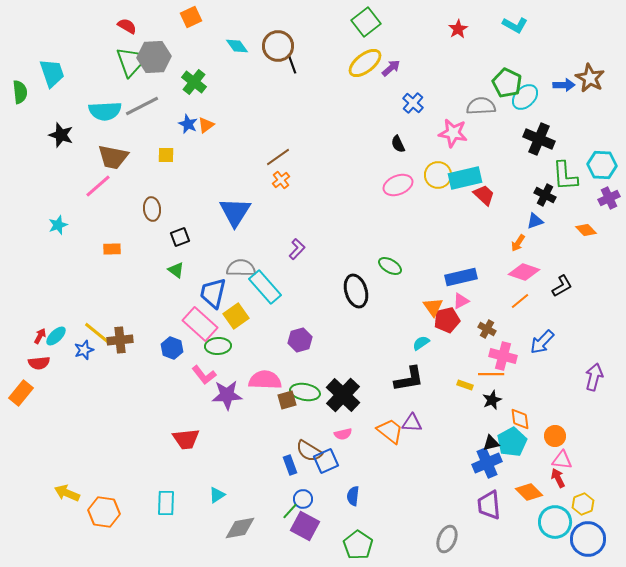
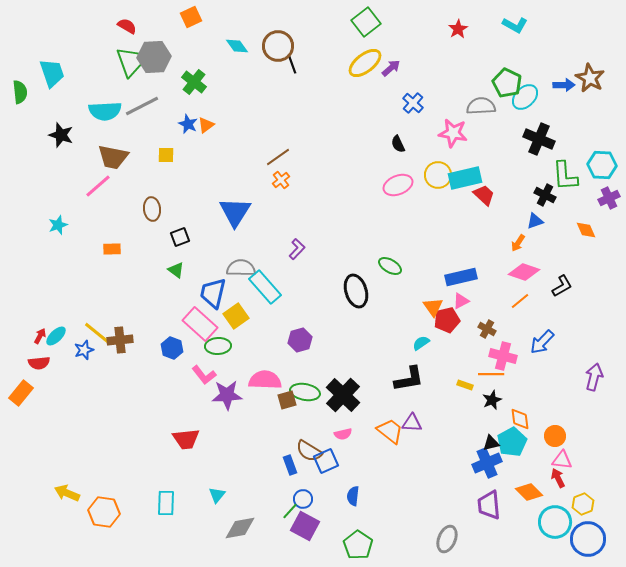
orange diamond at (586, 230): rotated 20 degrees clockwise
cyan triangle at (217, 495): rotated 18 degrees counterclockwise
